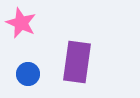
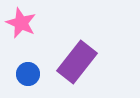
purple rectangle: rotated 30 degrees clockwise
